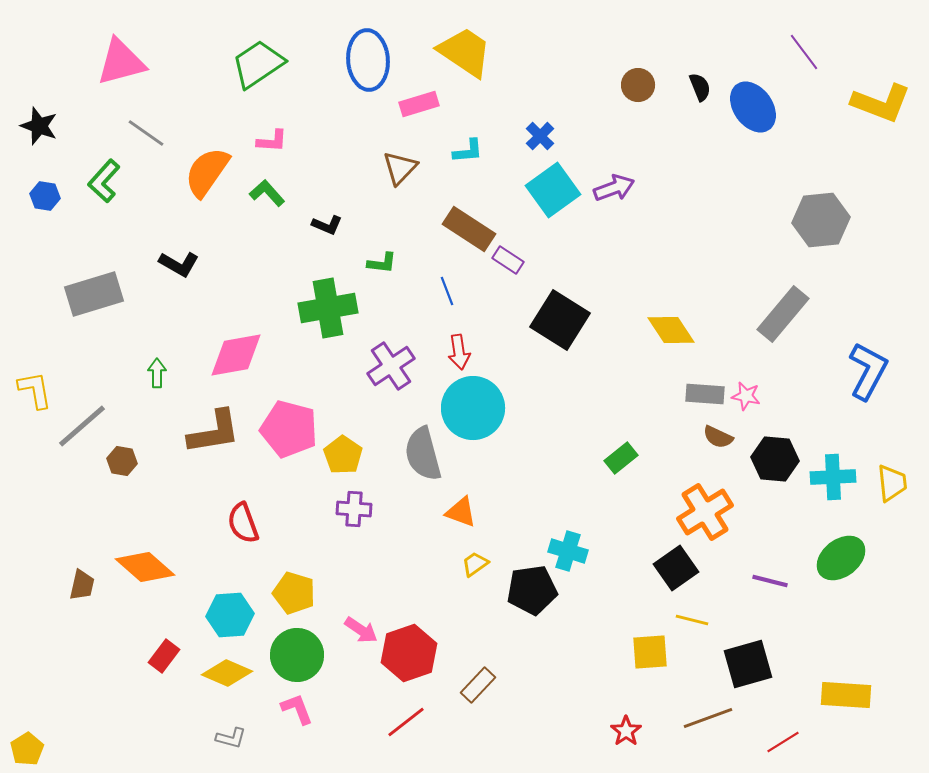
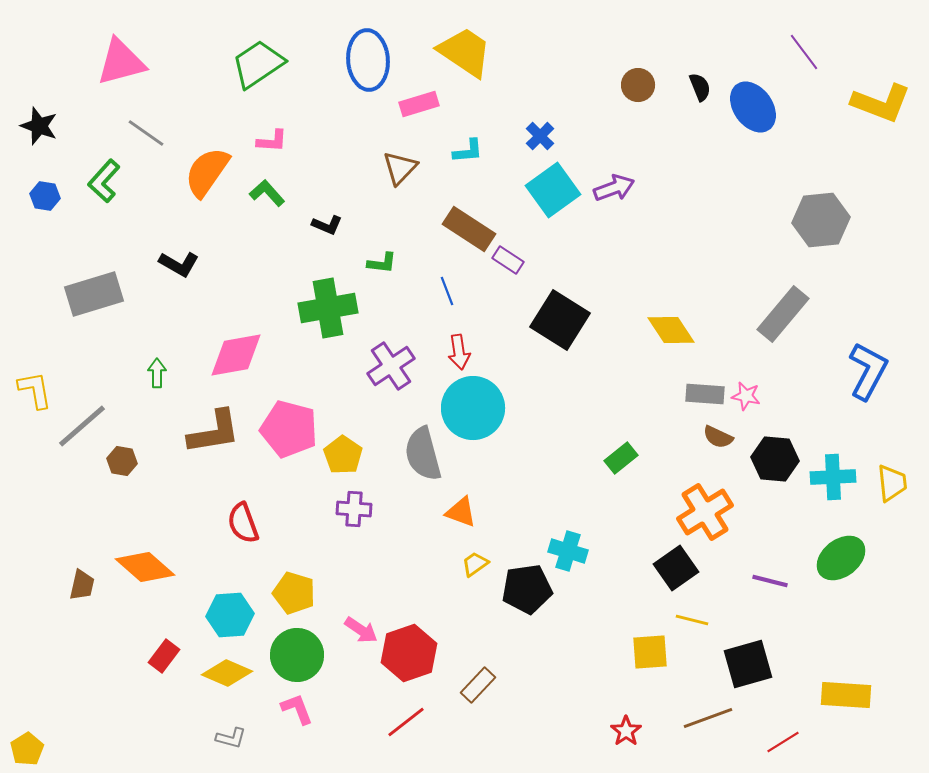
black pentagon at (532, 590): moved 5 px left, 1 px up
